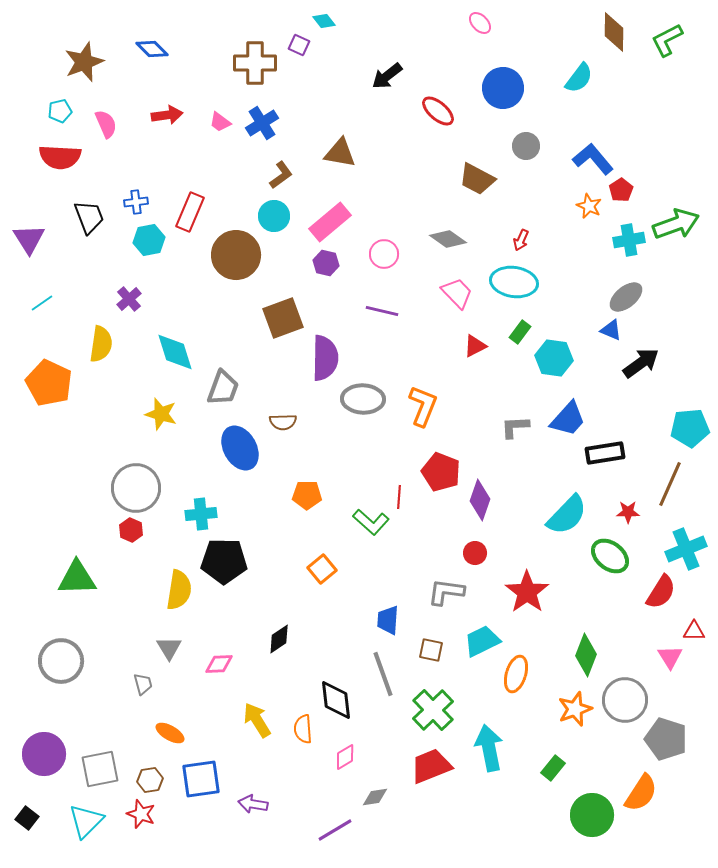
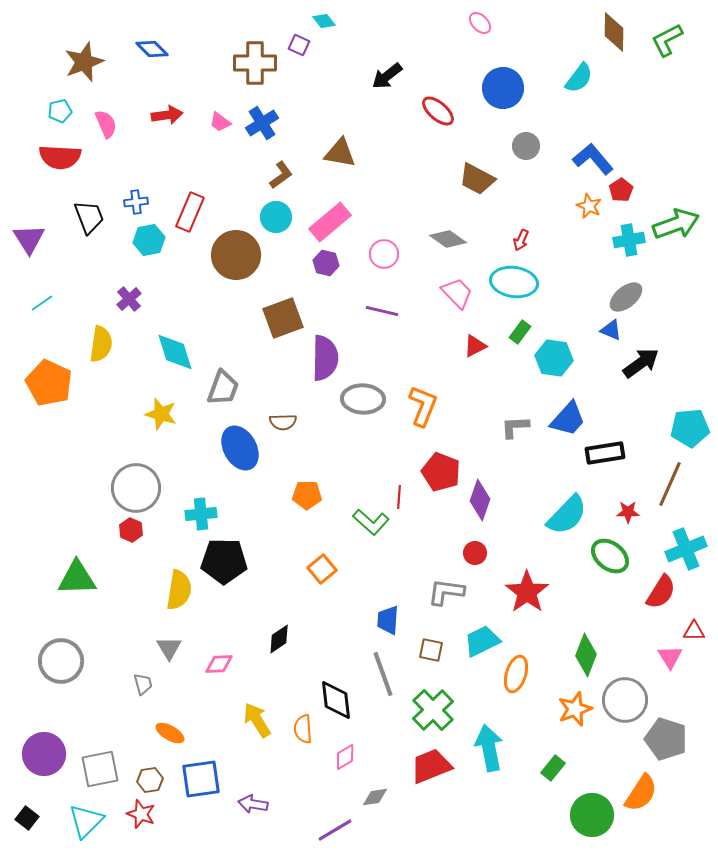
cyan circle at (274, 216): moved 2 px right, 1 px down
